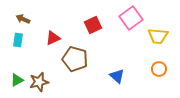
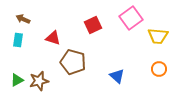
red triangle: rotated 42 degrees clockwise
brown pentagon: moved 2 px left, 3 px down
brown star: moved 1 px up
